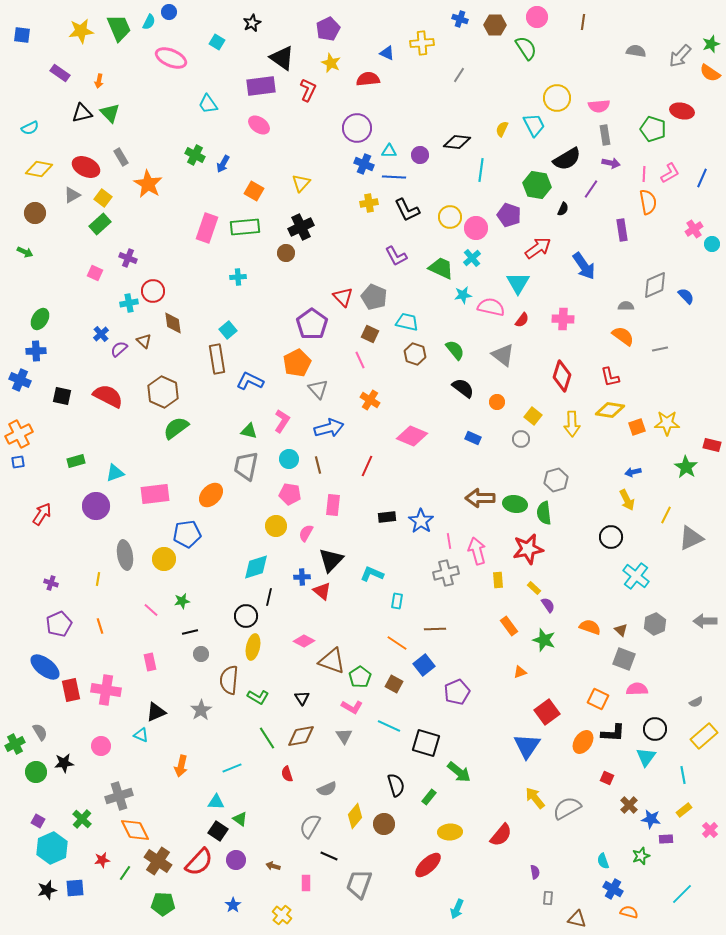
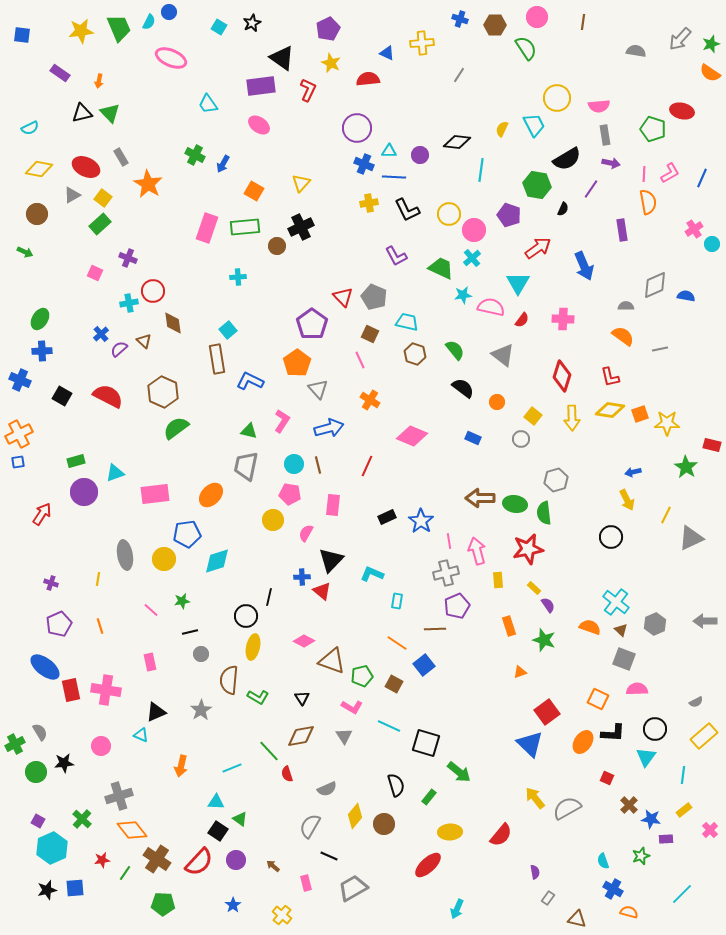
cyan square at (217, 42): moved 2 px right, 15 px up
gray arrow at (680, 56): moved 17 px up
brown circle at (35, 213): moved 2 px right, 1 px down
yellow circle at (450, 217): moved 1 px left, 3 px up
pink circle at (476, 228): moved 2 px left, 2 px down
brown circle at (286, 253): moved 9 px left, 7 px up
blue arrow at (584, 266): rotated 12 degrees clockwise
blue semicircle at (686, 296): rotated 36 degrees counterclockwise
blue cross at (36, 351): moved 6 px right
orange pentagon at (297, 363): rotated 8 degrees counterclockwise
black square at (62, 396): rotated 18 degrees clockwise
yellow arrow at (572, 424): moved 6 px up
orange square at (637, 427): moved 3 px right, 13 px up
cyan circle at (289, 459): moved 5 px right, 5 px down
purple circle at (96, 506): moved 12 px left, 14 px up
black rectangle at (387, 517): rotated 18 degrees counterclockwise
yellow circle at (276, 526): moved 3 px left, 6 px up
cyan diamond at (256, 567): moved 39 px left, 6 px up
cyan cross at (636, 576): moved 20 px left, 26 px down
orange rectangle at (509, 626): rotated 18 degrees clockwise
green pentagon at (360, 677): moved 2 px right, 1 px up; rotated 20 degrees clockwise
purple pentagon at (457, 692): moved 86 px up
green line at (267, 738): moved 2 px right, 13 px down; rotated 10 degrees counterclockwise
blue triangle at (527, 746): moved 3 px right, 2 px up; rotated 20 degrees counterclockwise
cyan line at (683, 775): rotated 18 degrees clockwise
orange diamond at (135, 830): moved 3 px left; rotated 12 degrees counterclockwise
brown cross at (158, 861): moved 1 px left, 2 px up
brown arrow at (273, 866): rotated 24 degrees clockwise
pink rectangle at (306, 883): rotated 14 degrees counterclockwise
gray trapezoid at (359, 884): moved 6 px left, 4 px down; rotated 40 degrees clockwise
gray rectangle at (548, 898): rotated 32 degrees clockwise
